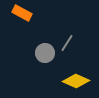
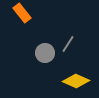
orange rectangle: rotated 24 degrees clockwise
gray line: moved 1 px right, 1 px down
